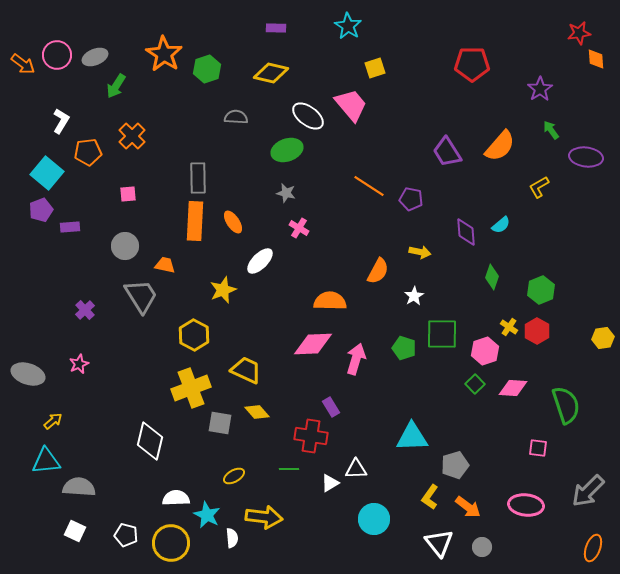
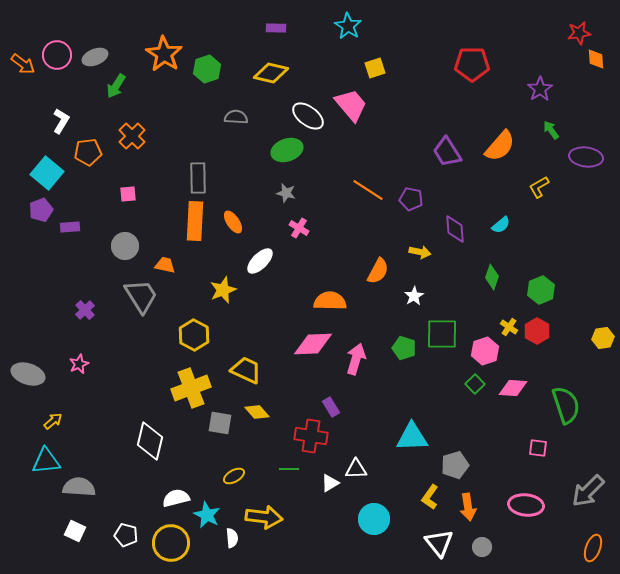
orange line at (369, 186): moved 1 px left, 4 px down
purple diamond at (466, 232): moved 11 px left, 3 px up
white semicircle at (176, 498): rotated 12 degrees counterclockwise
orange arrow at (468, 507): rotated 44 degrees clockwise
